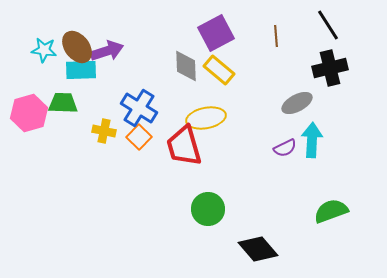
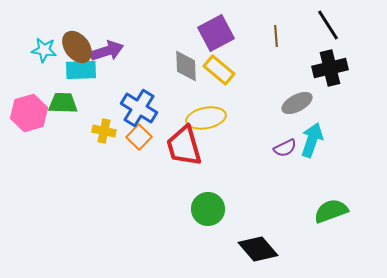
cyan arrow: rotated 16 degrees clockwise
